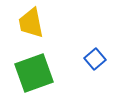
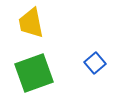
blue square: moved 4 px down
